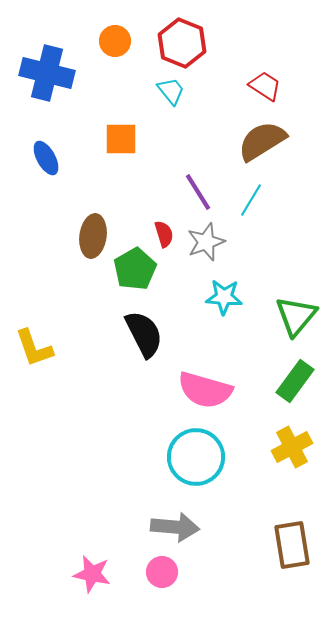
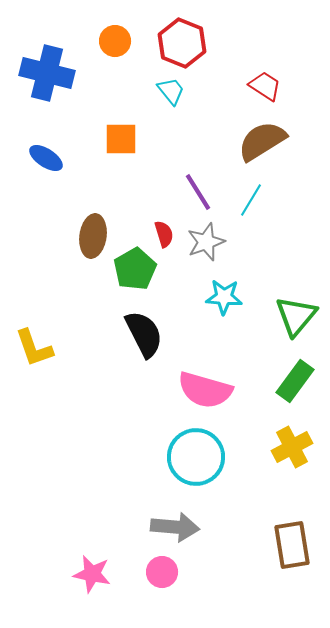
blue ellipse: rotated 28 degrees counterclockwise
